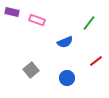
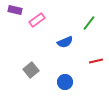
purple rectangle: moved 3 px right, 2 px up
pink rectangle: rotated 56 degrees counterclockwise
red line: rotated 24 degrees clockwise
blue circle: moved 2 px left, 4 px down
